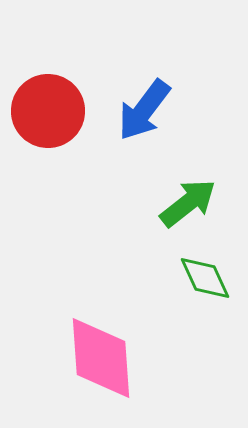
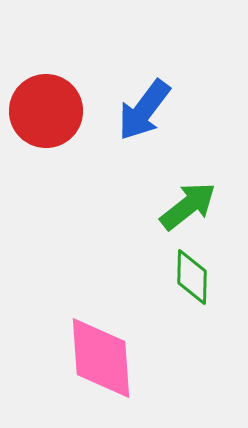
red circle: moved 2 px left
green arrow: moved 3 px down
green diamond: moved 13 px left, 1 px up; rotated 26 degrees clockwise
